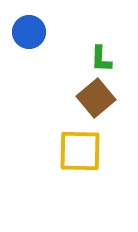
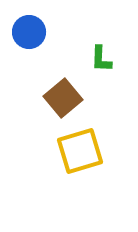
brown square: moved 33 px left
yellow square: rotated 18 degrees counterclockwise
